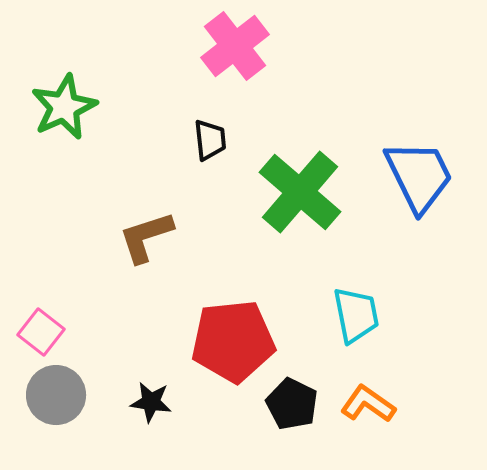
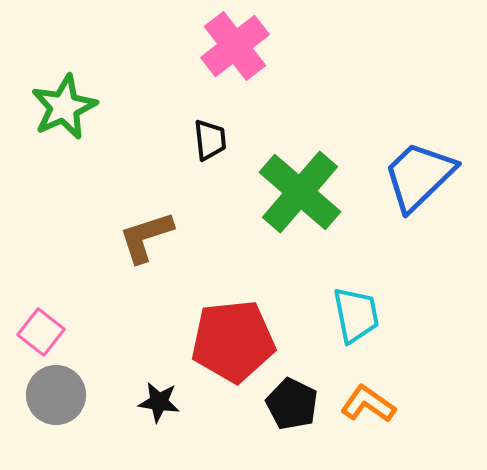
blue trapezoid: rotated 108 degrees counterclockwise
black star: moved 8 px right
